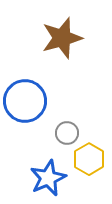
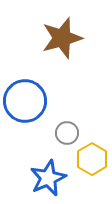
yellow hexagon: moved 3 px right
